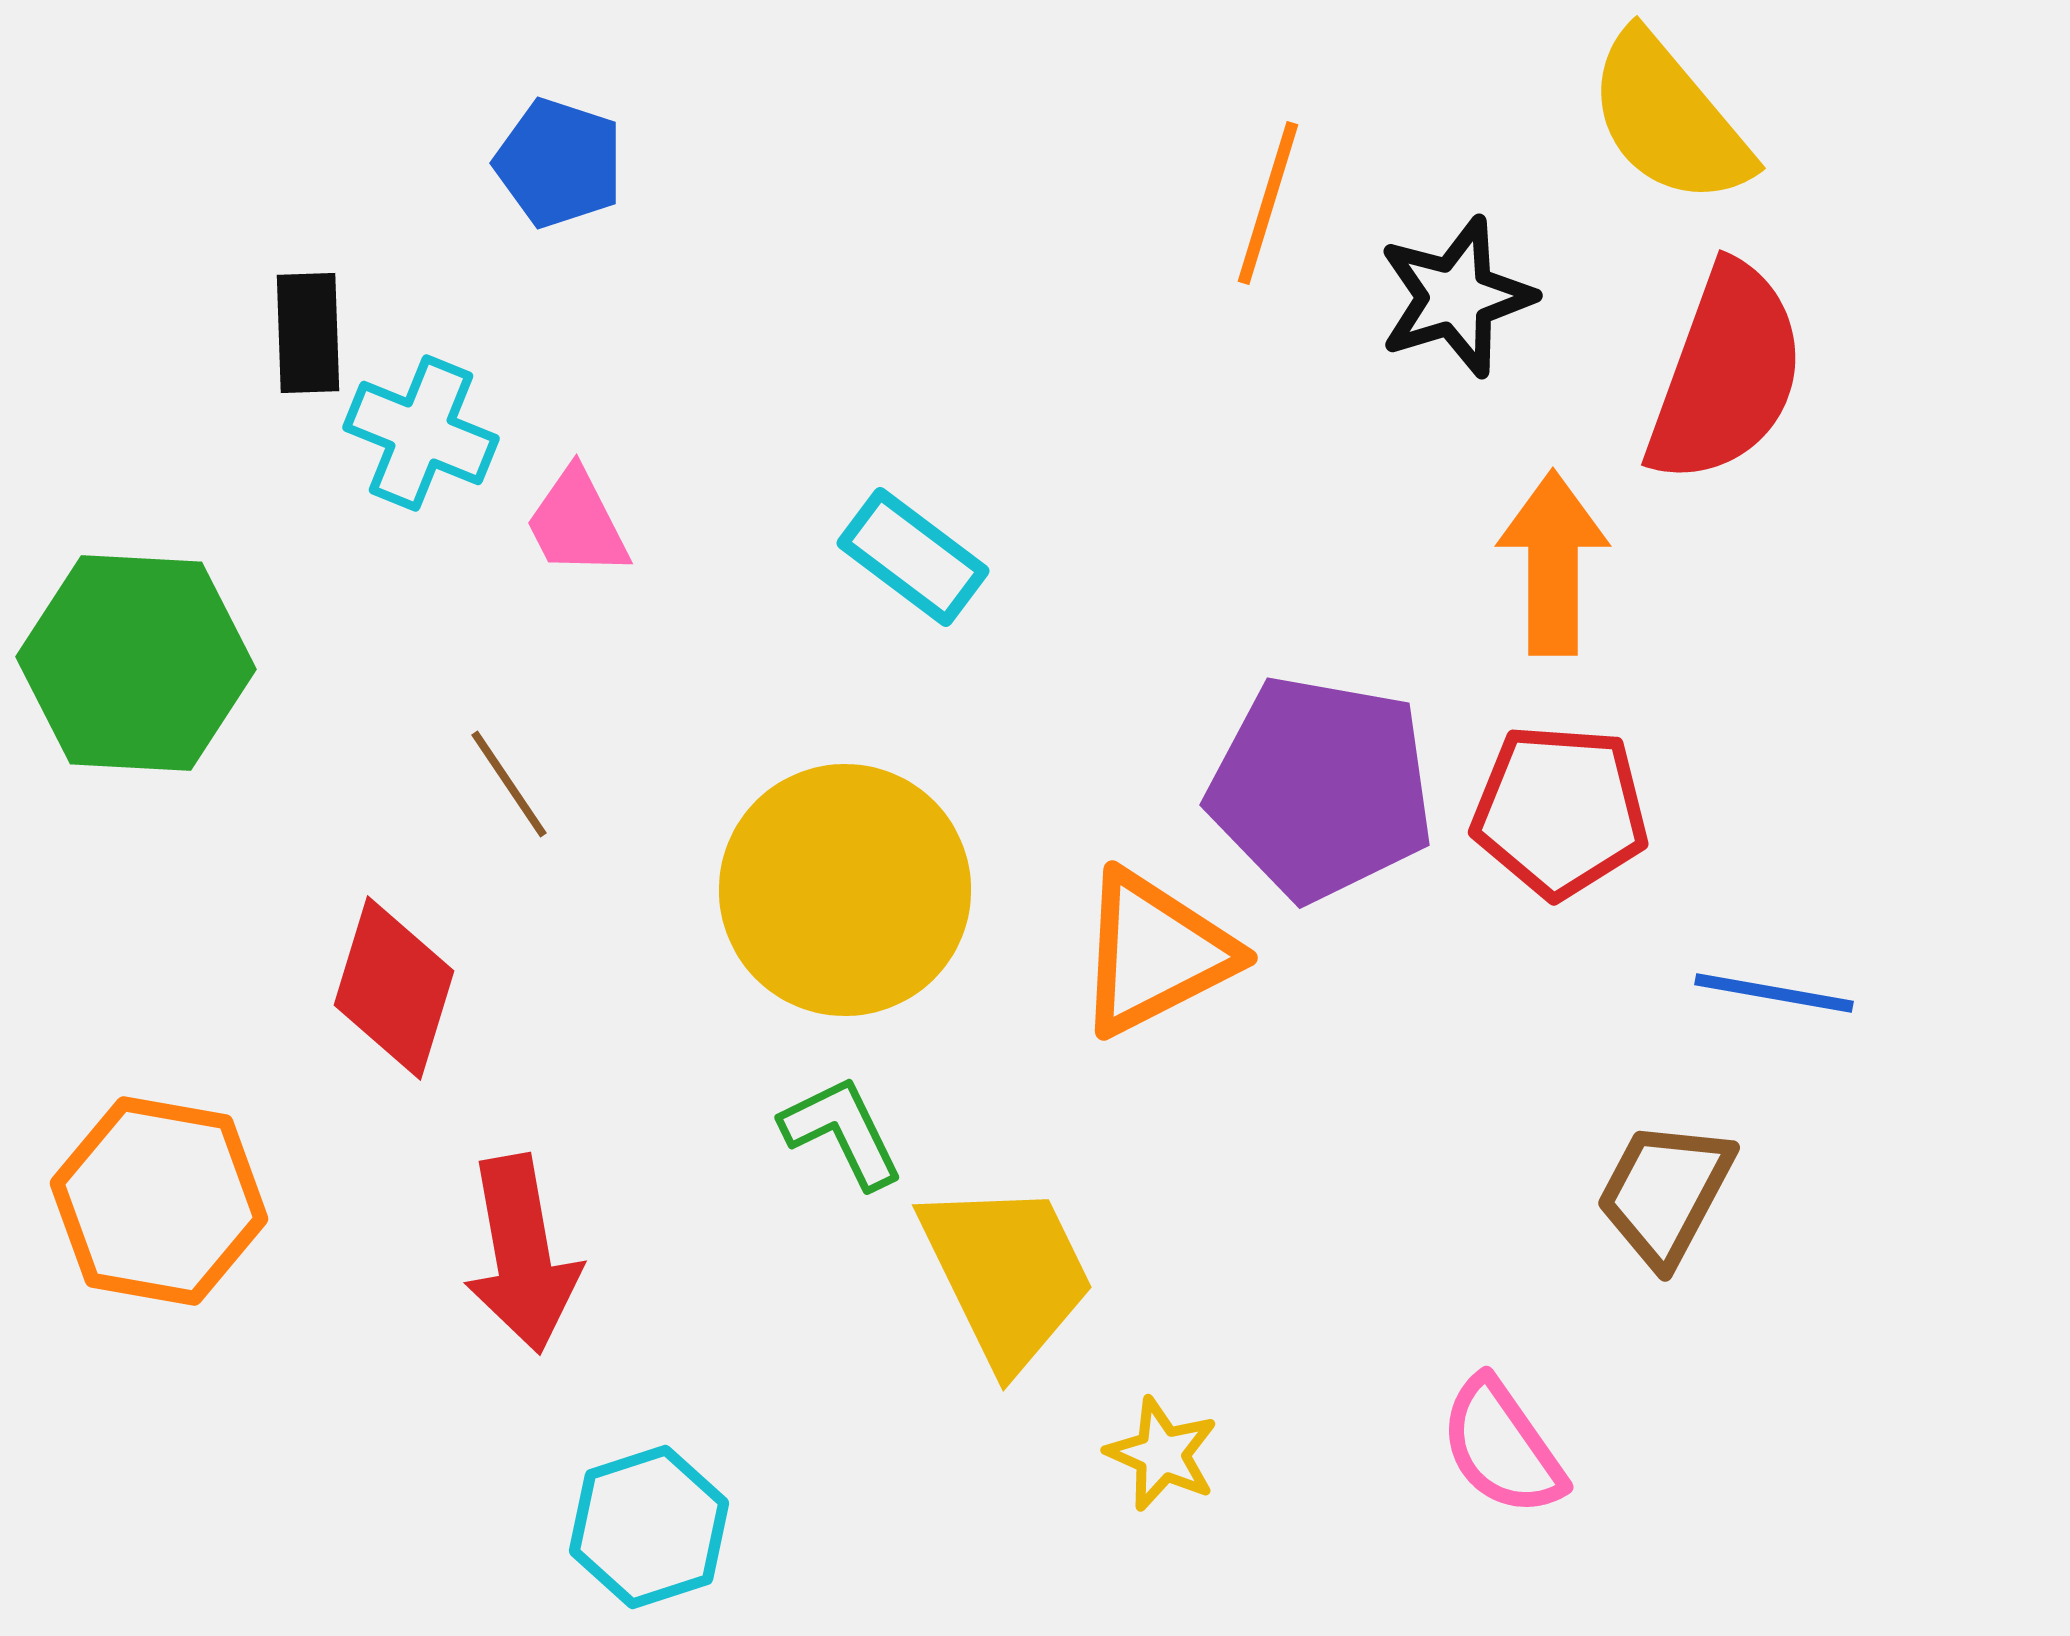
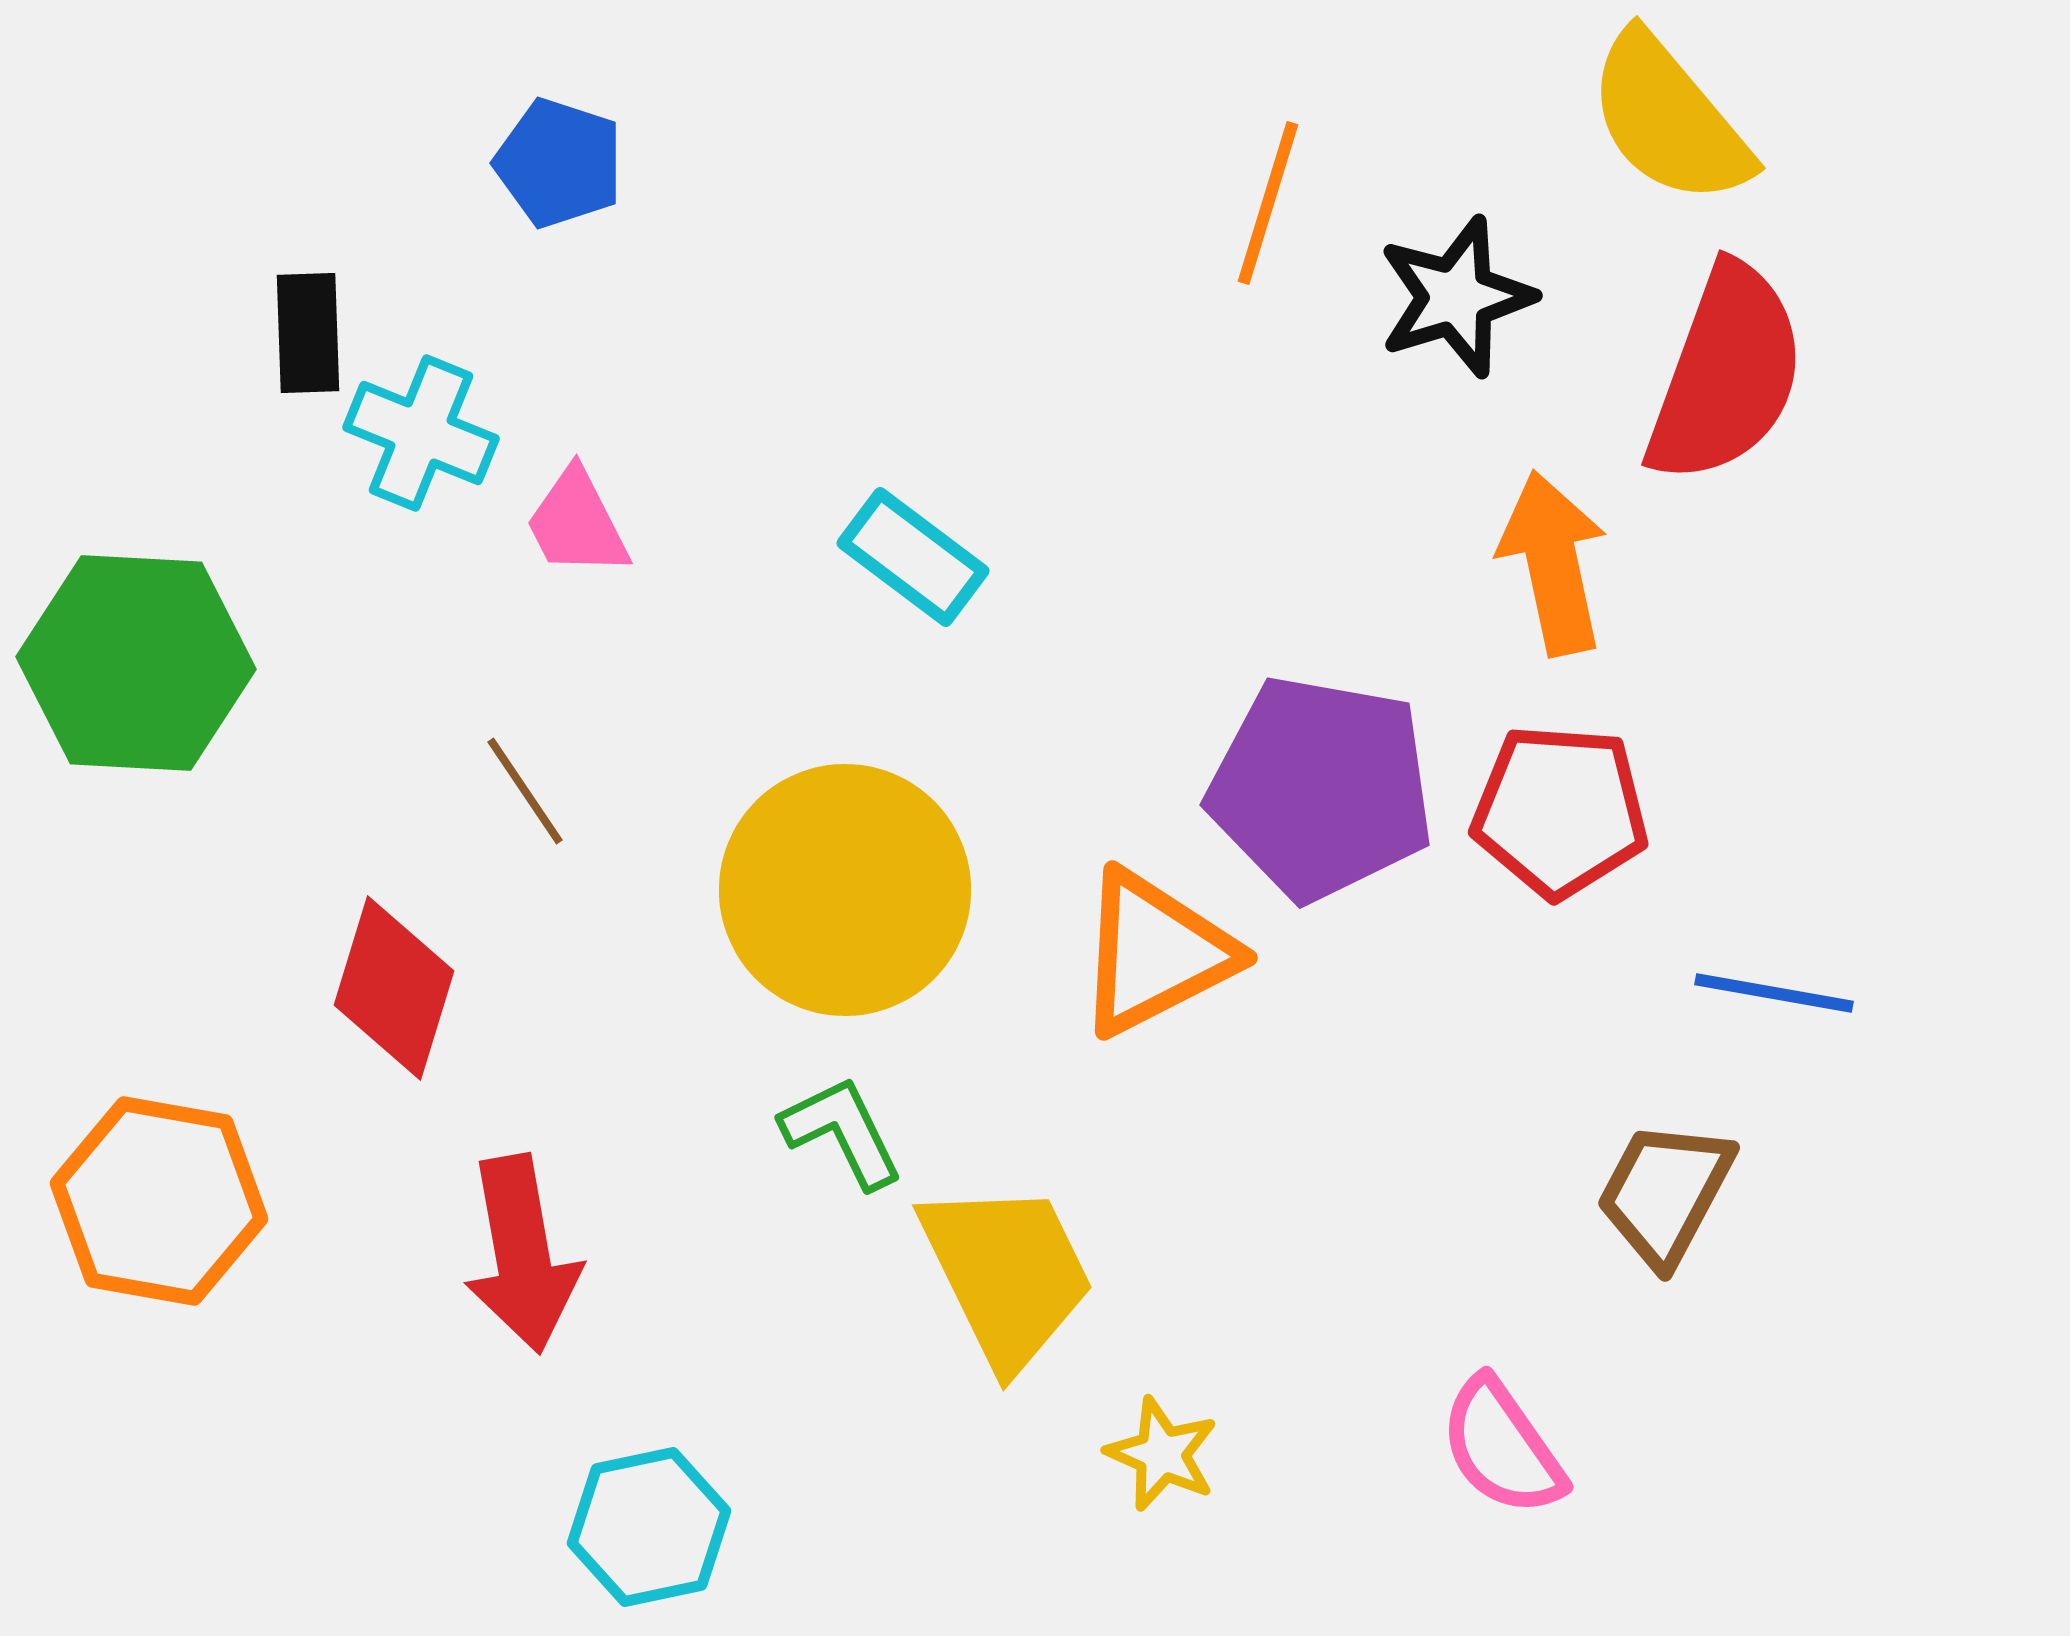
orange arrow: rotated 12 degrees counterclockwise
brown line: moved 16 px right, 7 px down
cyan hexagon: rotated 6 degrees clockwise
